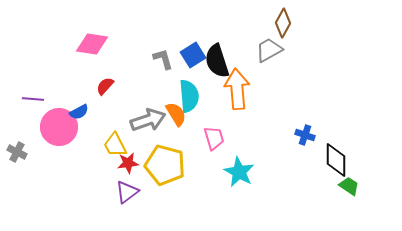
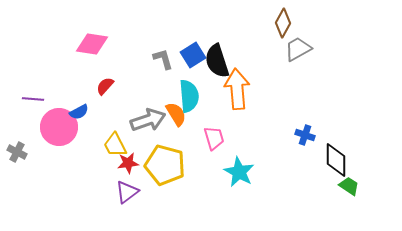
gray trapezoid: moved 29 px right, 1 px up
